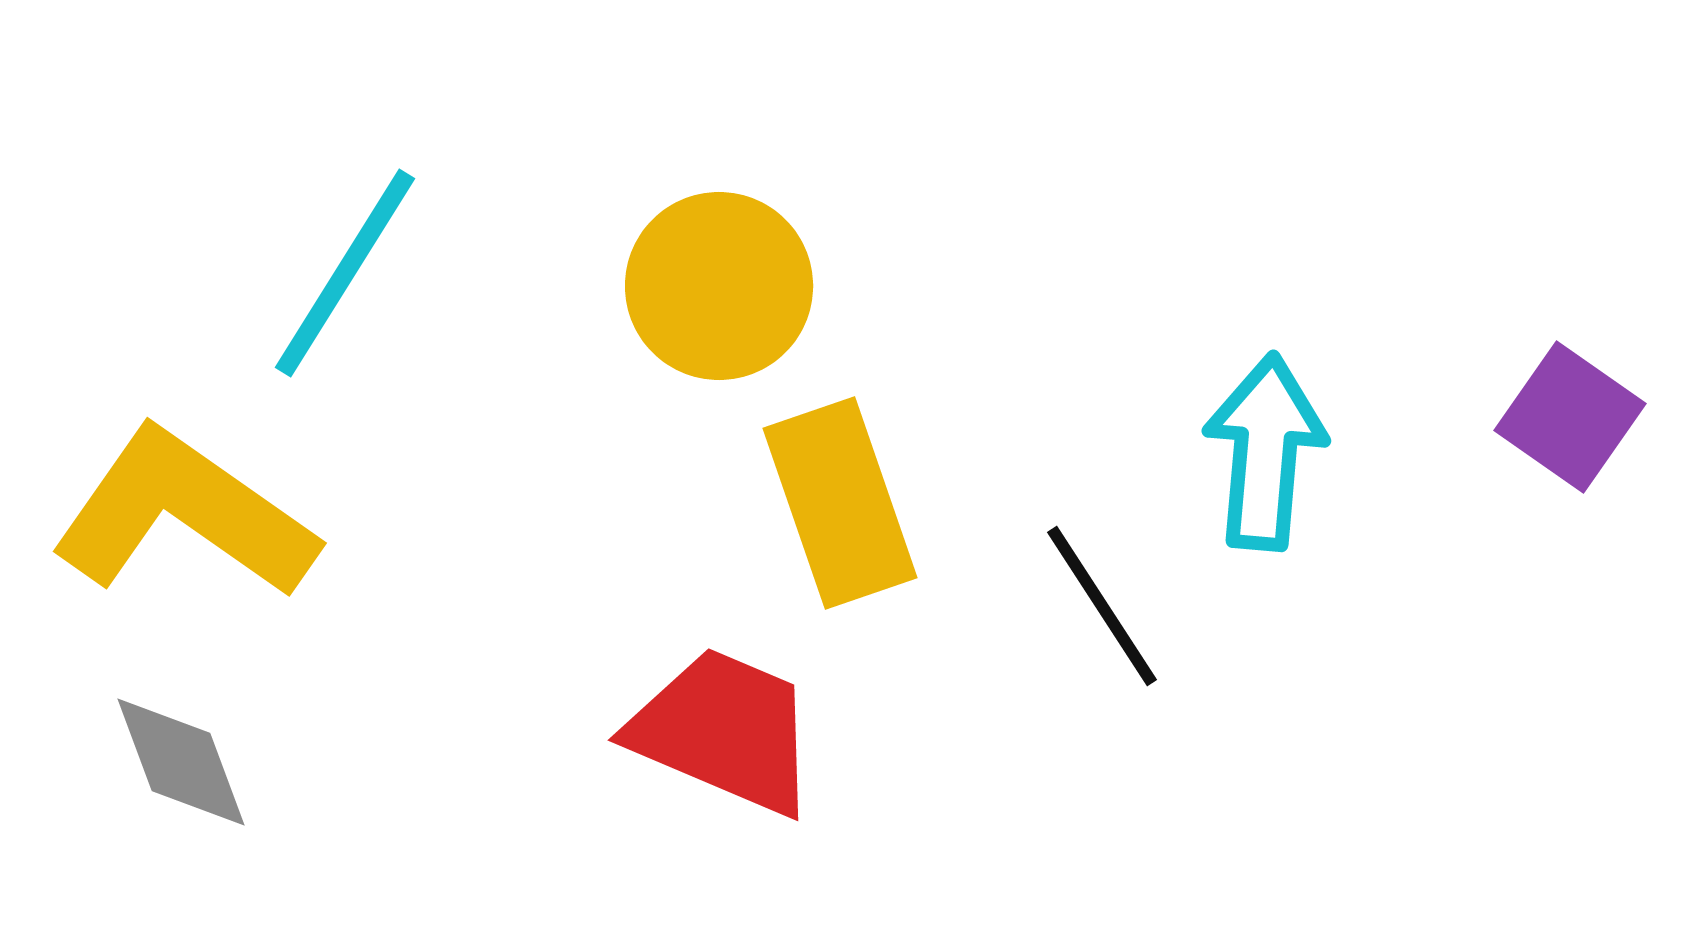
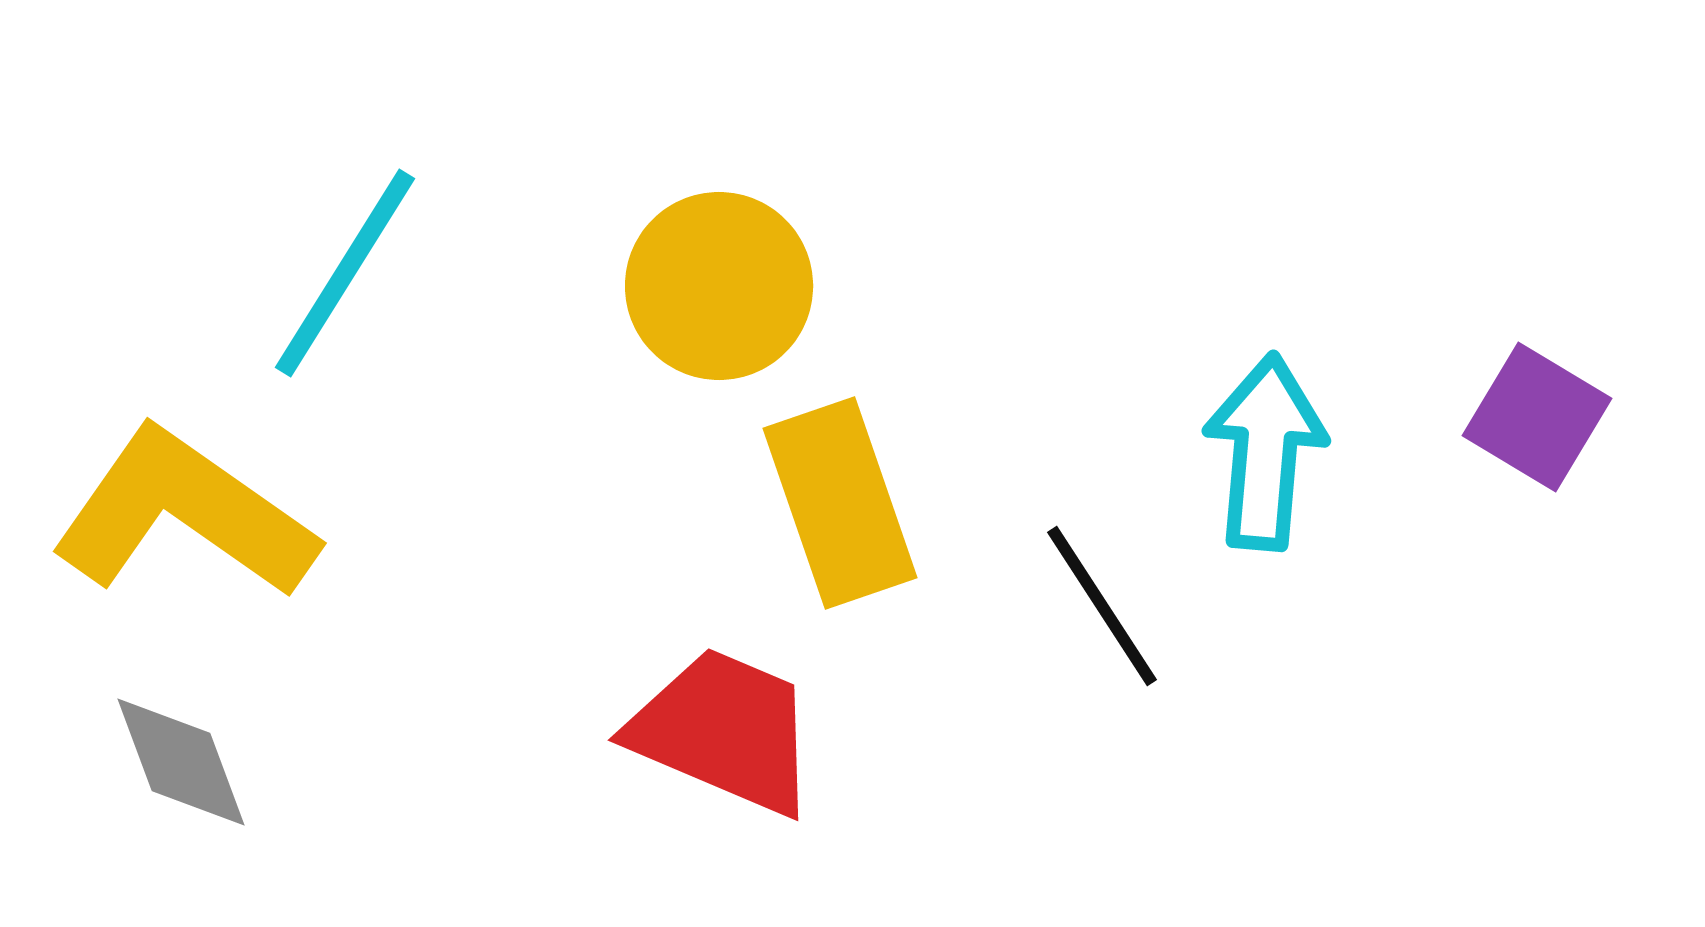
purple square: moved 33 px left; rotated 4 degrees counterclockwise
